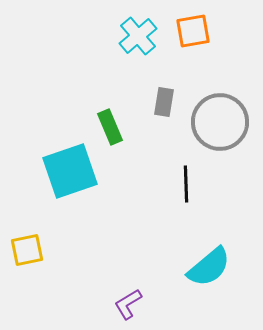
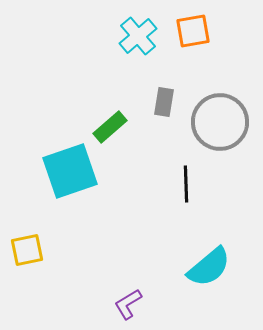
green rectangle: rotated 72 degrees clockwise
